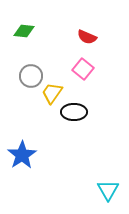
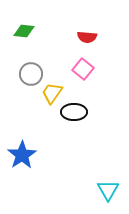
red semicircle: rotated 18 degrees counterclockwise
gray circle: moved 2 px up
